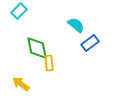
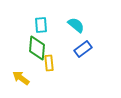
cyan rectangle: moved 22 px right, 14 px down; rotated 49 degrees counterclockwise
blue rectangle: moved 7 px left, 6 px down
green diamond: rotated 15 degrees clockwise
yellow arrow: moved 6 px up
